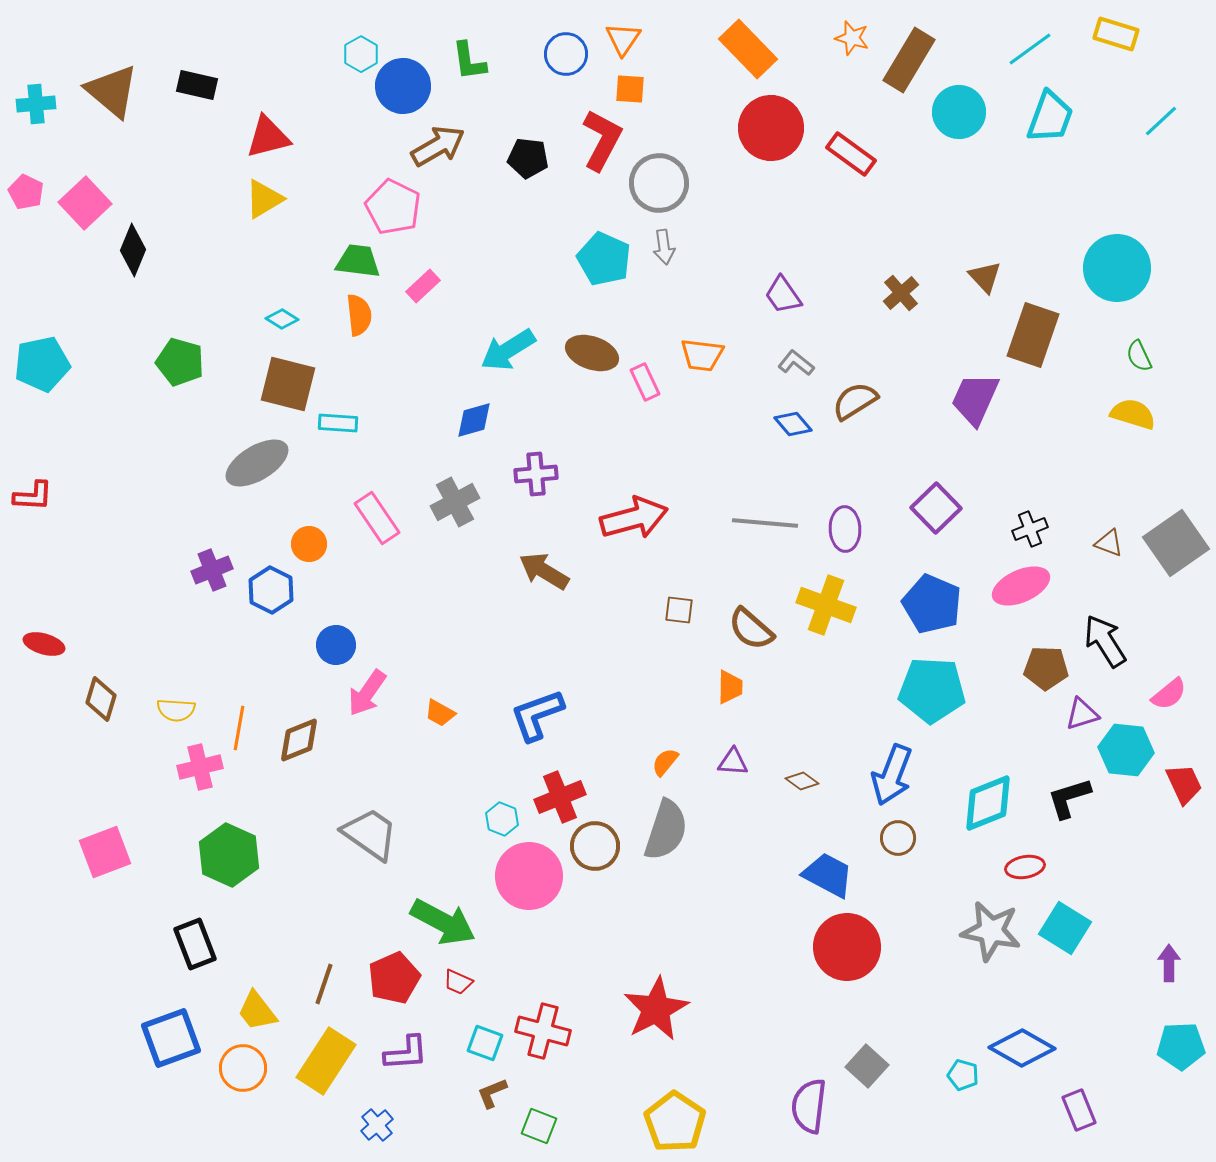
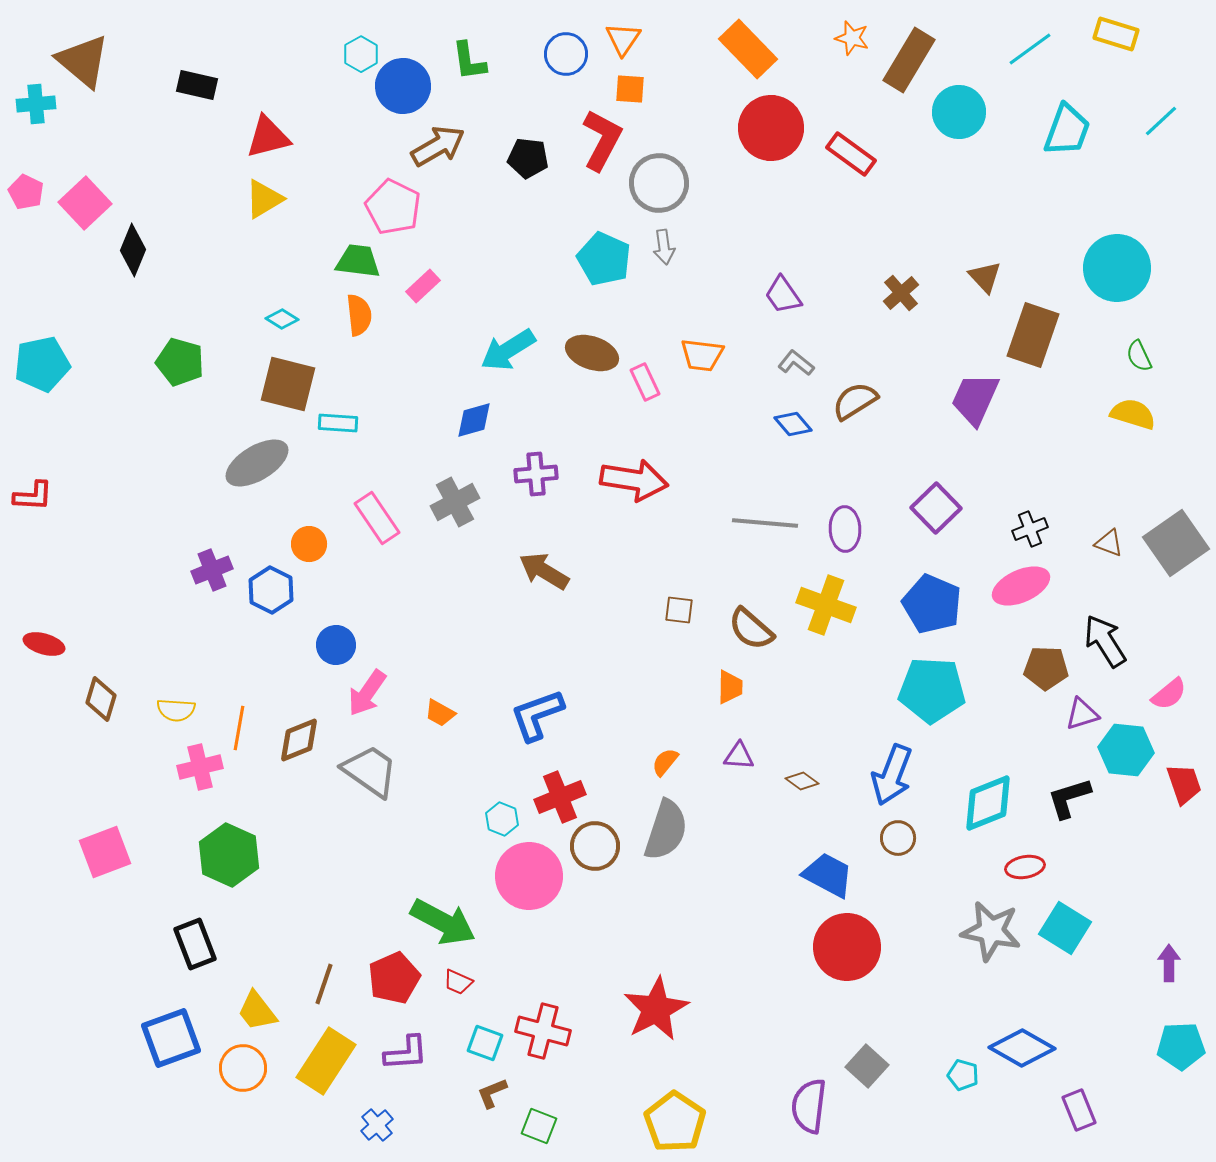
brown triangle at (112, 91): moved 29 px left, 30 px up
cyan trapezoid at (1050, 117): moved 17 px right, 13 px down
red arrow at (634, 518): moved 38 px up; rotated 24 degrees clockwise
purple triangle at (733, 762): moved 6 px right, 6 px up
red trapezoid at (1184, 784): rotated 6 degrees clockwise
gray trapezoid at (370, 834): moved 63 px up
